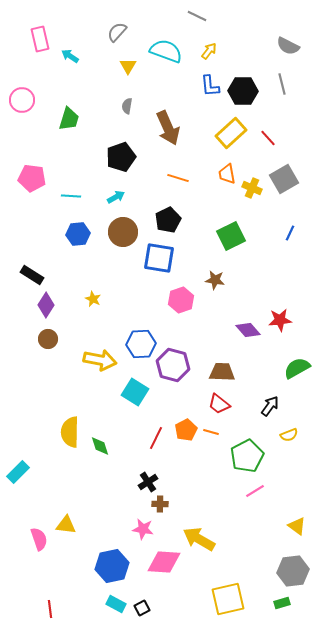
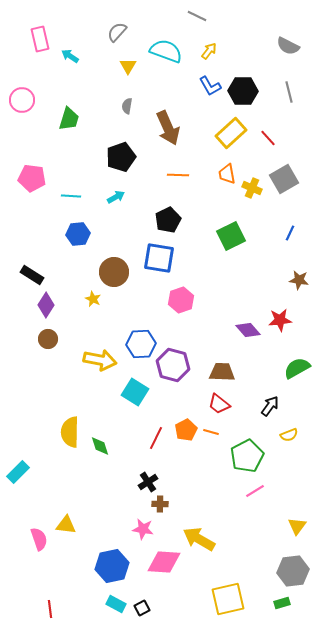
gray line at (282, 84): moved 7 px right, 8 px down
blue L-shape at (210, 86): rotated 25 degrees counterclockwise
orange line at (178, 178): moved 3 px up; rotated 15 degrees counterclockwise
brown circle at (123, 232): moved 9 px left, 40 px down
brown star at (215, 280): moved 84 px right
yellow triangle at (297, 526): rotated 30 degrees clockwise
